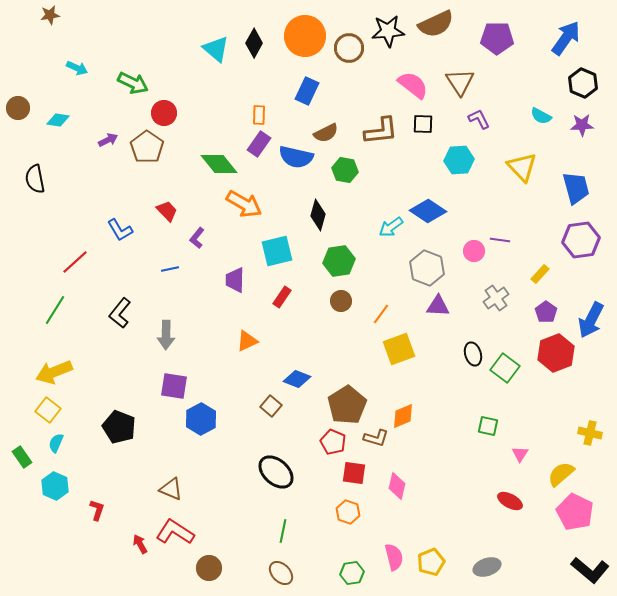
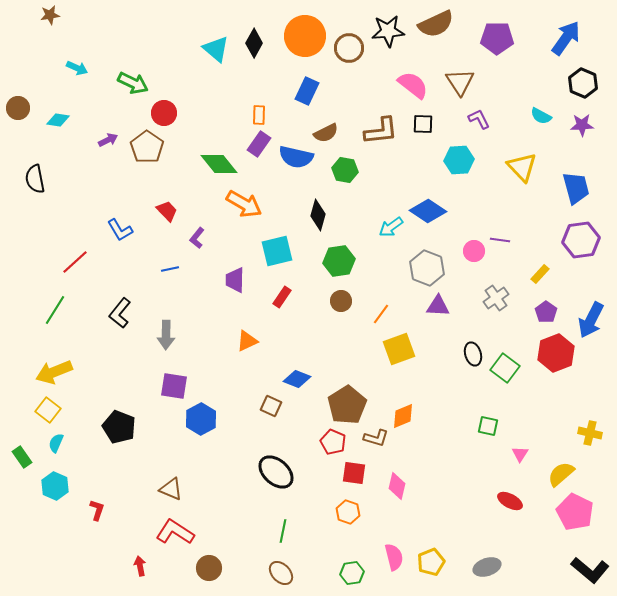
brown square at (271, 406): rotated 15 degrees counterclockwise
red arrow at (140, 544): moved 22 px down; rotated 18 degrees clockwise
